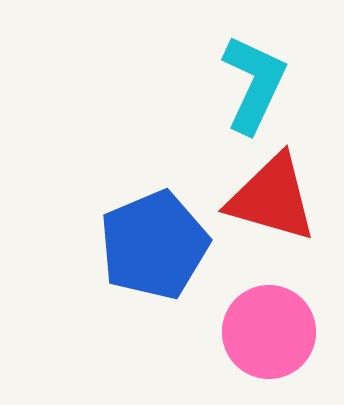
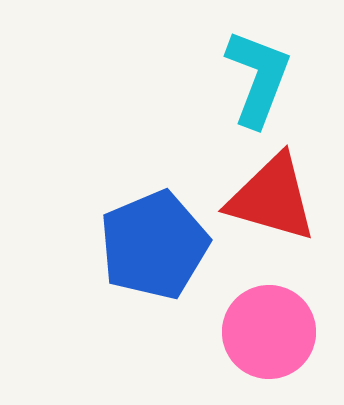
cyan L-shape: moved 4 px right, 6 px up; rotated 4 degrees counterclockwise
